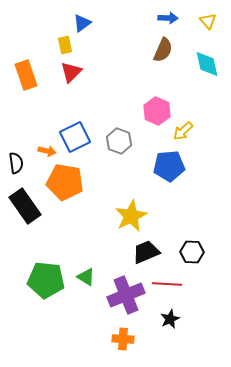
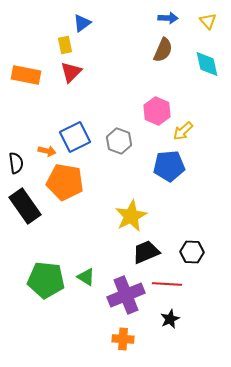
orange rectangle: rotated 60 degrees counterclockwise
